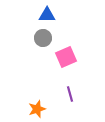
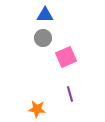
blue triangle: moved 2 px left
orange star: rotated 24 degrees clockwise
